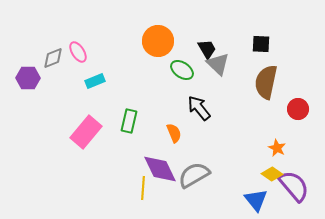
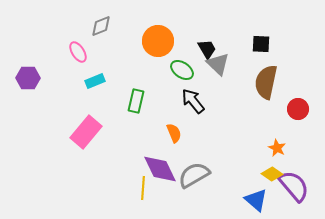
gray diamond: moved 48 px right, 32 px up
black arrow: moved 6 px left, 7 px up
green rectangle: moved 7 px right, 20 px up
blue triangle: rotated 10 degrees counterclockwise
